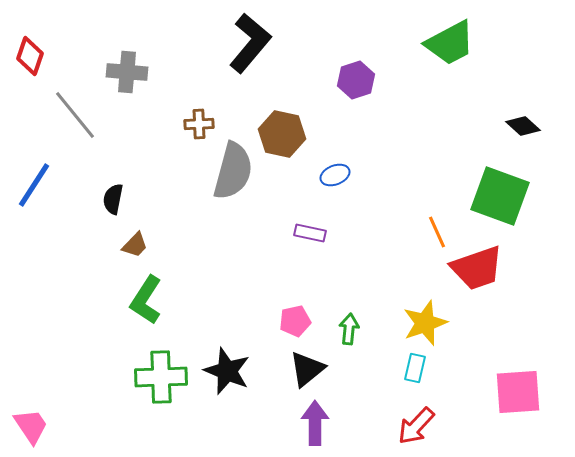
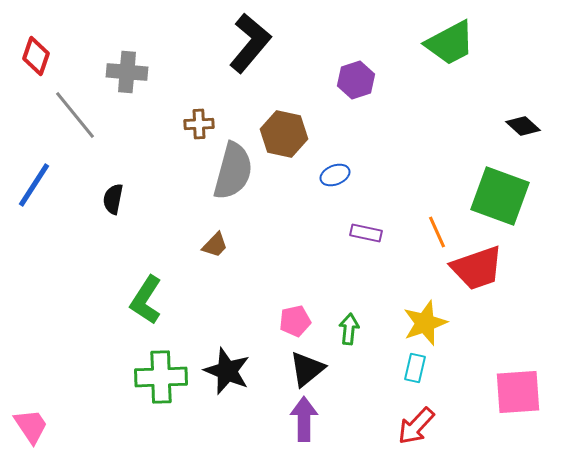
red diamond: moved 6 px right
brown hexagon: moved 2 px right
purple rectangle: moved 56 px right
brown trapezoid: moved 80 px right
purple arrow: moved 11 px left, 4 px up
